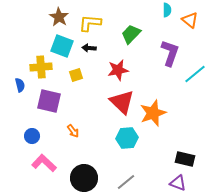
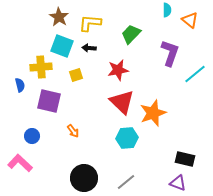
pink L-shape: moved 24 px left
